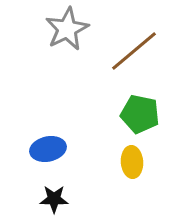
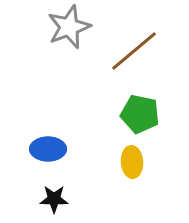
gray star: moved 2 px right, 2 px up; rotated 6 degrees clockwise
blue ellipse: rotated 12 degrees clockwise
